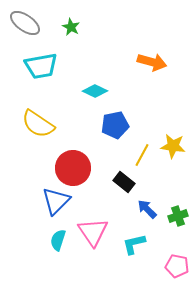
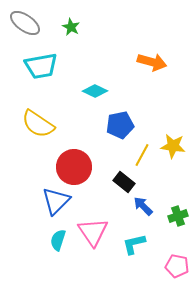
blue pentagon: moved 5 px right
red circle: moved 1 px right, 1 px up
blue arrow: moved 4 px left, 3 px up
